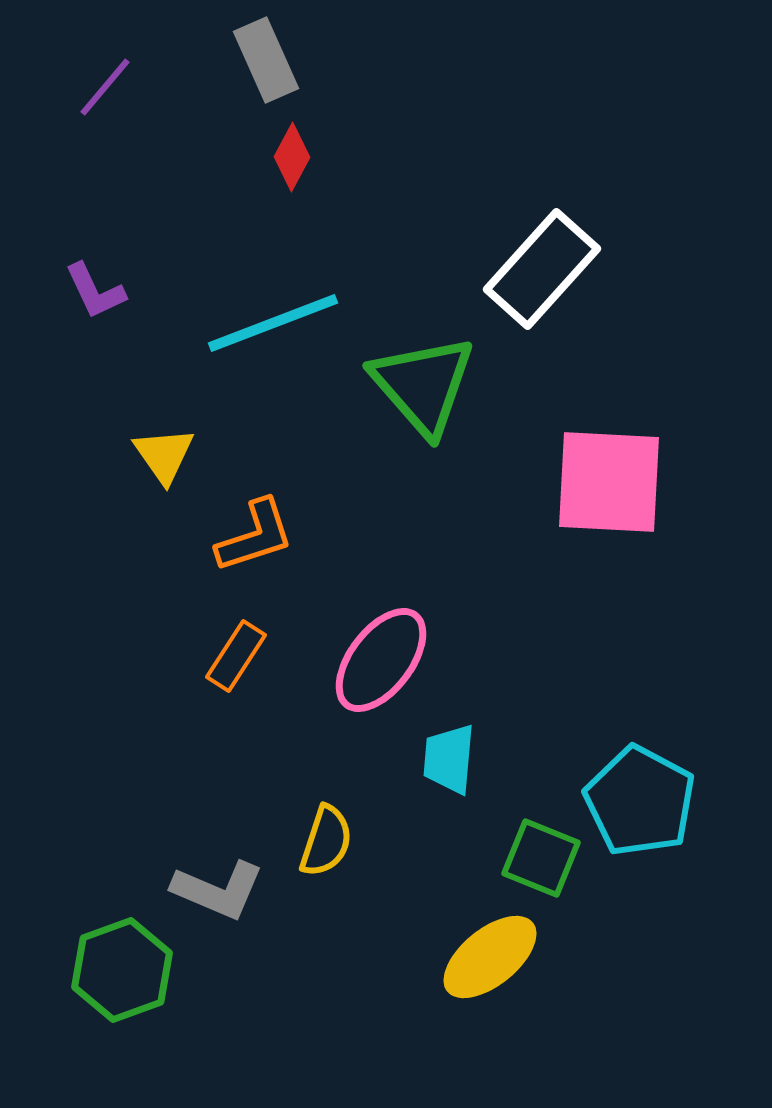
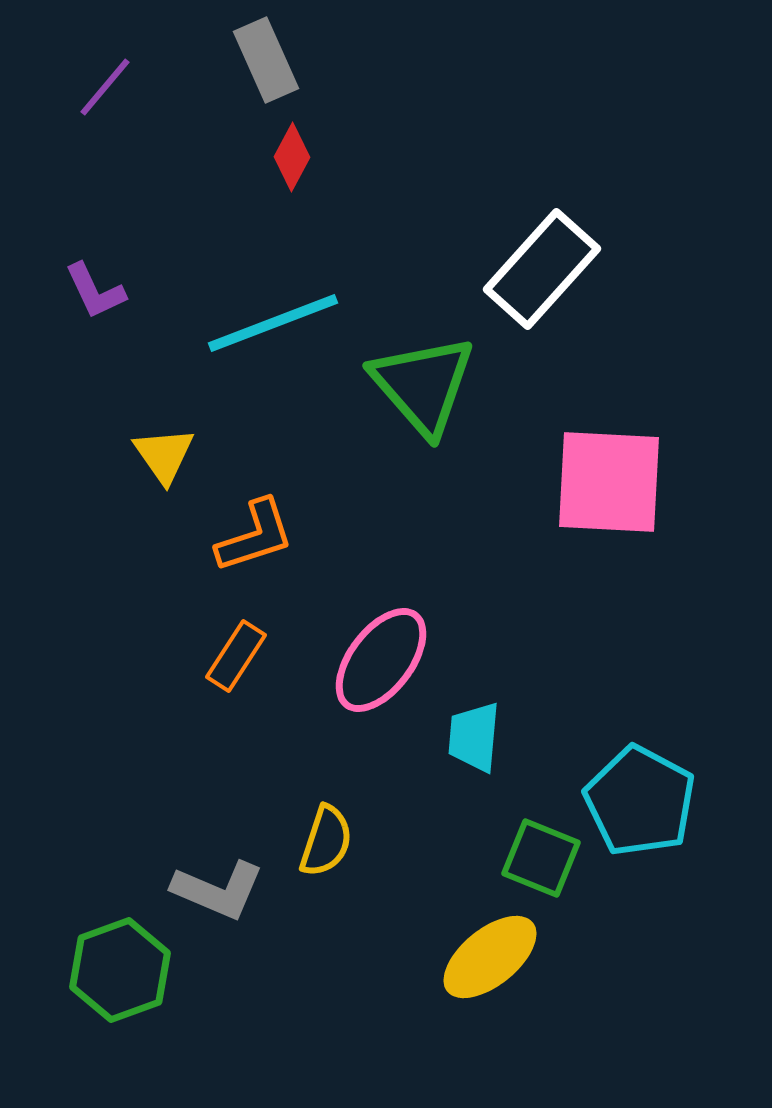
cyan trapezoid: moved 25 px right, 22 px up
green hexagon: moved 2 px left
